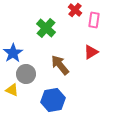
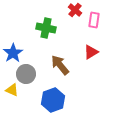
green cross: rotated 30 degrees counterclockwise
blue hexagon: rotated 10 degrees counterclockwise
